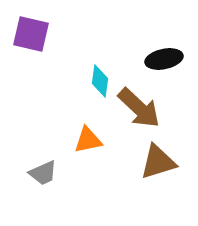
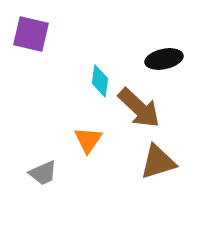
orange triangle: rotated 44 degrees counterclockwise
